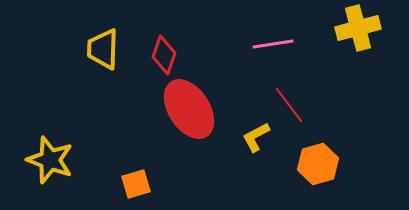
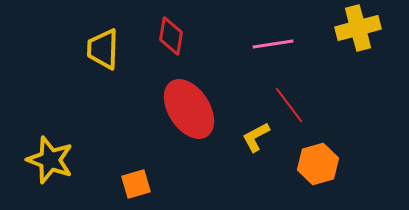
red diamond: moved 7 px right, 19 px up; rotated 9 degrees counterclockwise
